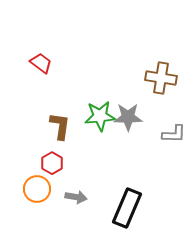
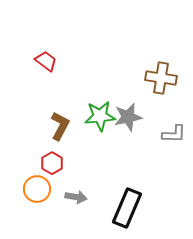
red trapezoid: moved 5 px right, 2 px up
gray star: rotated 12 degrees counterclockwise
brown L-shape: rotated 20 degrees clockwise
